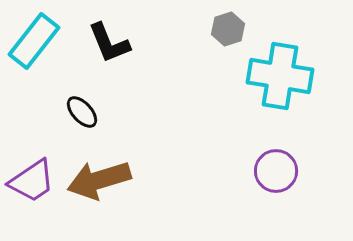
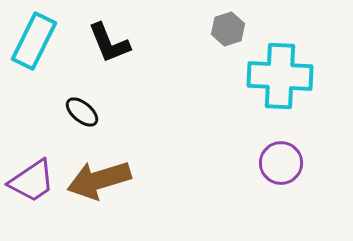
cyan rectangle: rotated 12 degrees counterclockwise
cyan cross: rotated 6 degrees counterclockwise
black ellipse: rotated 8 degrees counterclockwise
purple circle: moved 5 px right, 8 px up
